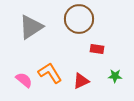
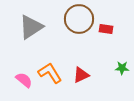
red rectangle: moved 9 px right, 20 px up
green star: moved 7 px right, 8 px up
red triangle: moved 6 px up
